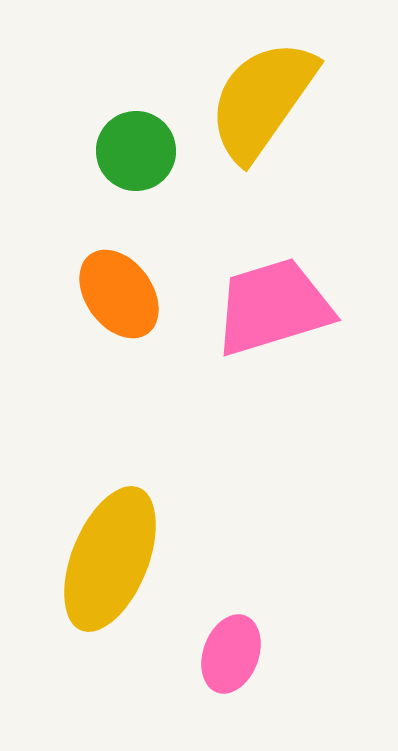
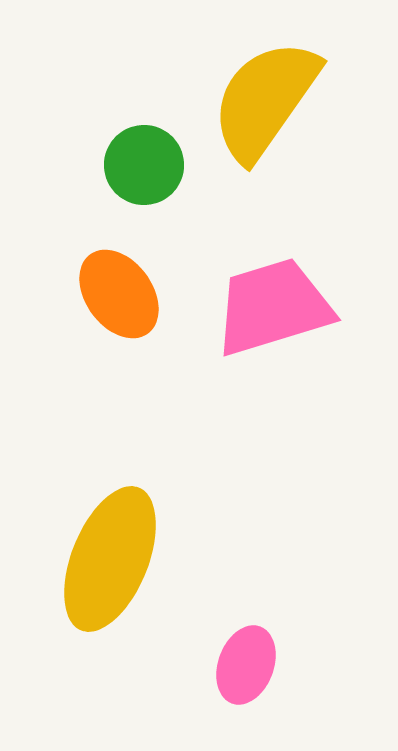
yellow semicircle: moved 3 px right
green circle: moved 8 px right, 14 px down
pink ellipse: moved 15 px right, 11 px down
